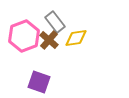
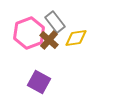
pink hexagon: moved 5 px right, 3 px up
purple square: rotated 10 degrees clockwise
